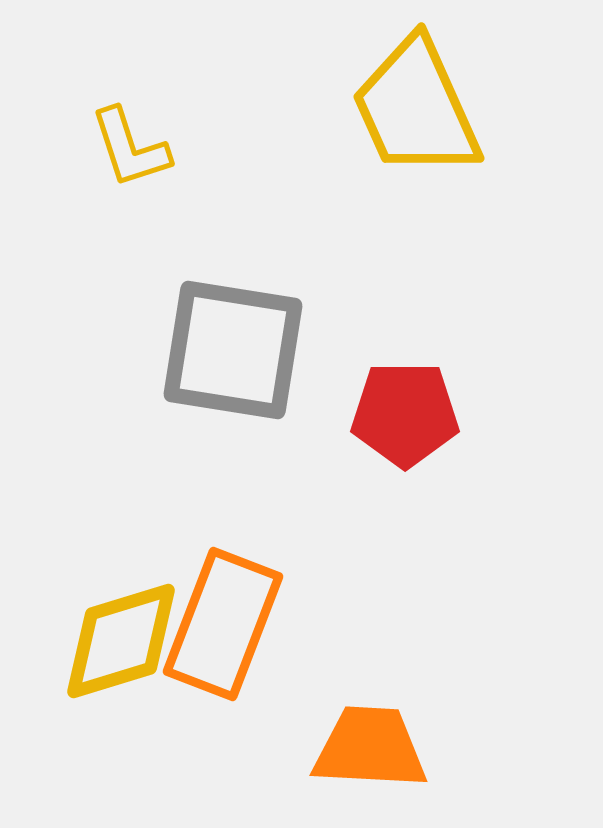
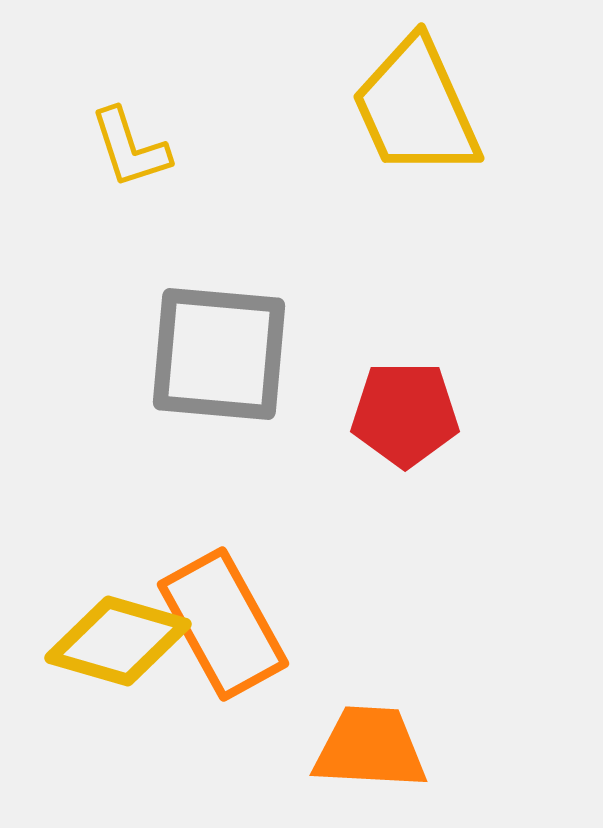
gray square: moved 14 px left, 4 px down; rotated 4 degrees counterclockwise
orange rectangle: rotated 50 degrees counterclockwise
yellow diamond: moved 3 px left; rotated 33 degrees clockwise
